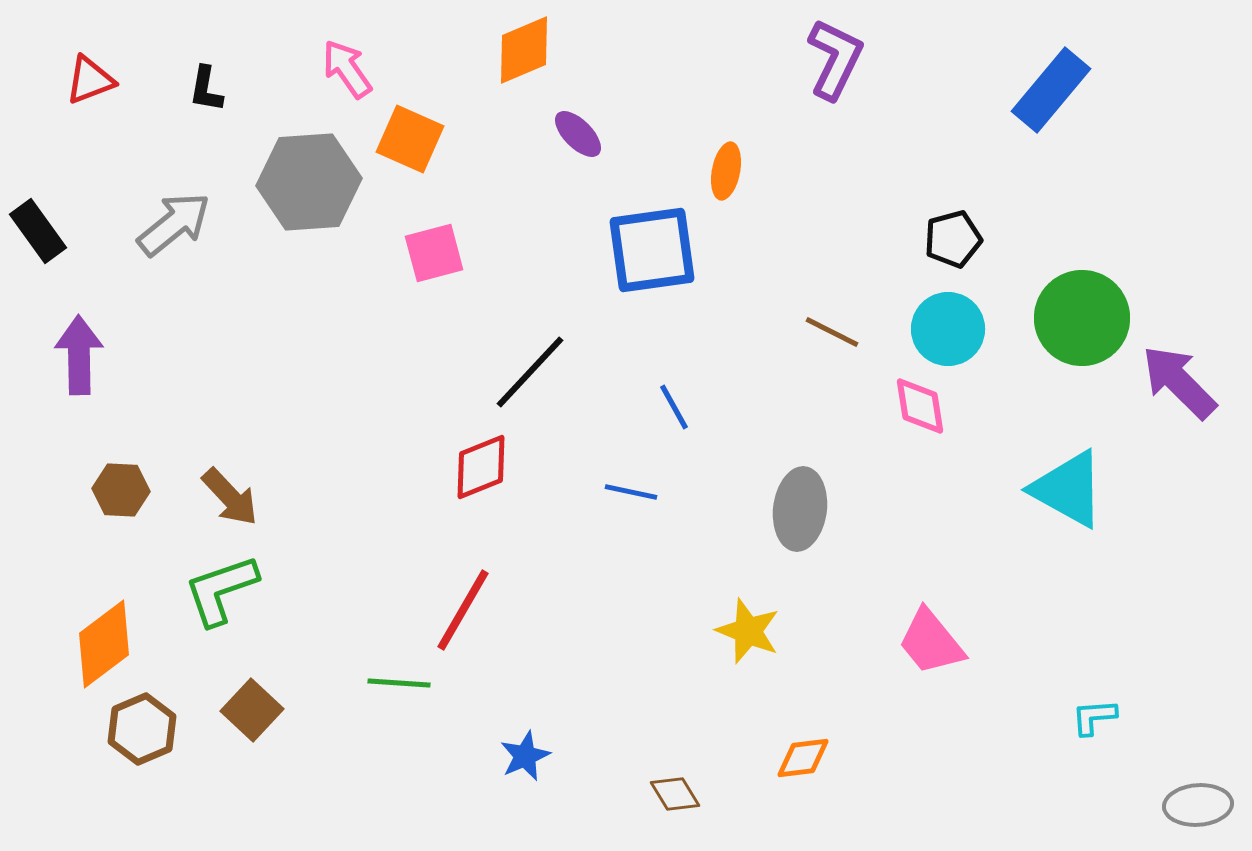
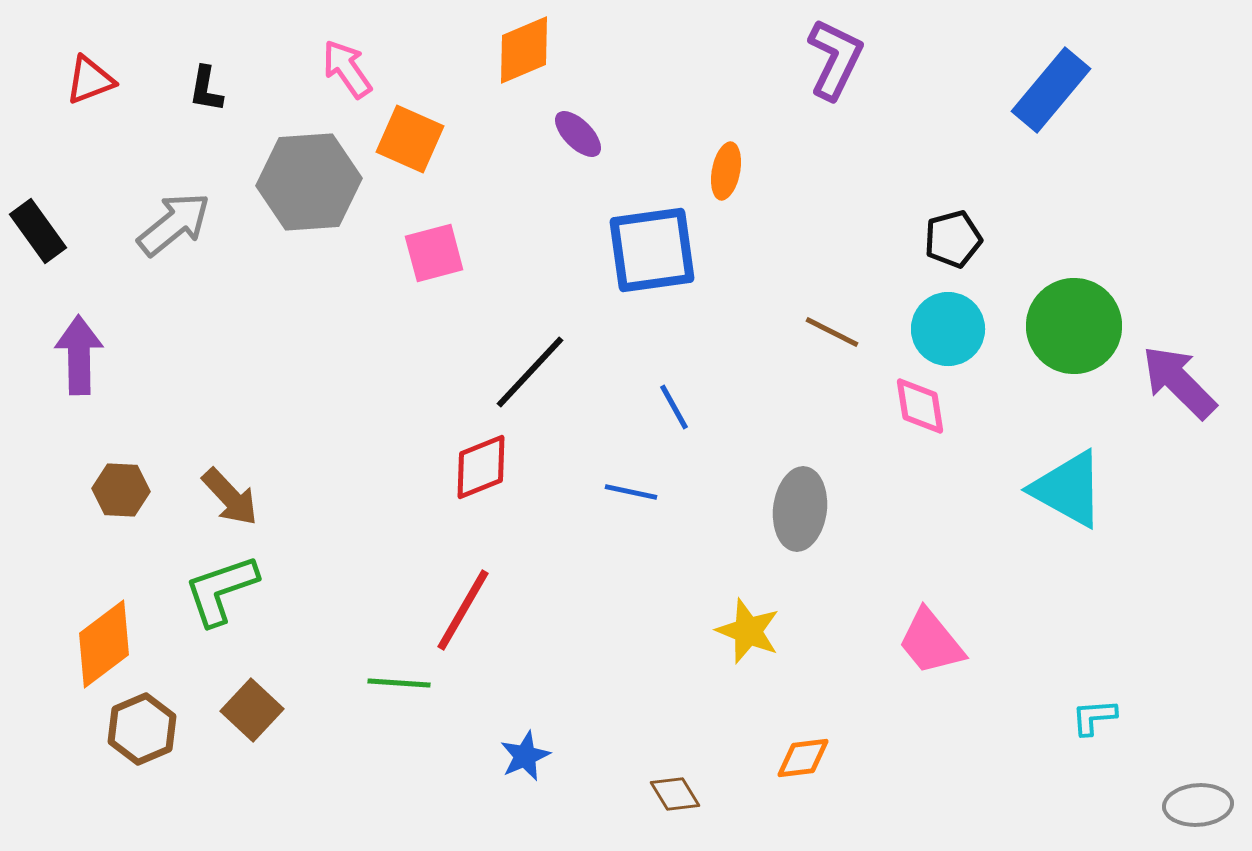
green circle at (1082, 318): moved 8 px left, 8 px down
